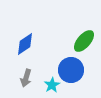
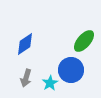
cyan star: moved 2 px left, 2 px up
